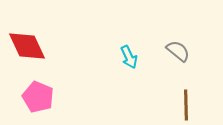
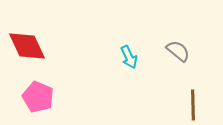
brown line: moved 7 px right
